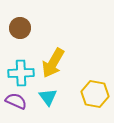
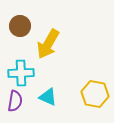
brown circle: moved 2 px up
yellow arrow: moved 5 px left, 19 px up
cyan triangle: rotated 30 degrees counterclockwise
purple semicircle: moved 1 px left; rotated 75 degrees clockwise
